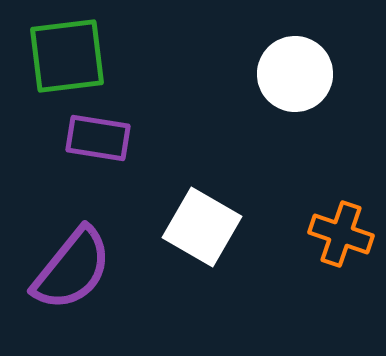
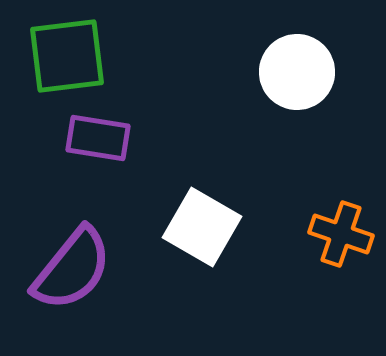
white circle: moved 2 px right, 2 px up
